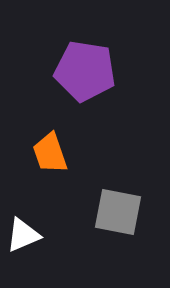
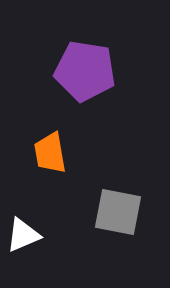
orange trapezoid: rotated 9 degrees clockwise
